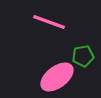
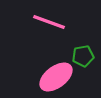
pink ellipse: moved 1 px left
